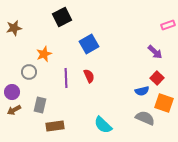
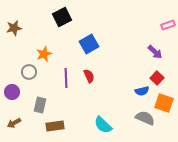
brown arrow: moved 13 px down
